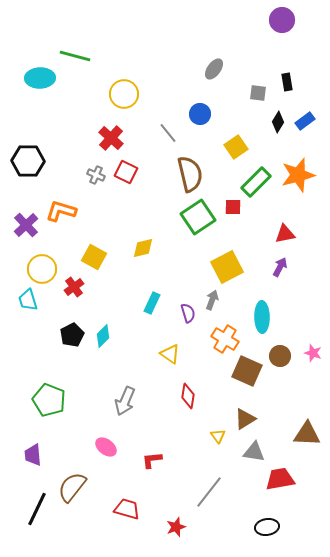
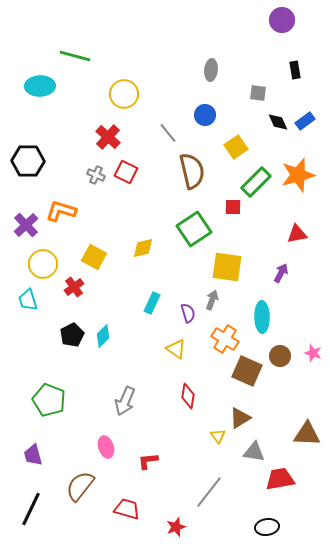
gray ellipse at (214, 69): moved 3 px left, 1 px down; rotated 30 degrees counterclockwise
cyan ellipse at (40, 78): moved 8 px down
black rectangle at (287, 82): moved 8 px right, 12 px up
blue circle at (200, 114): moved 5 px right, 1 px down
black diamond at (278, 122): rotated 55 degrees counterclockwise
red cross at (111, 138): moved 3 px left, 1 px up
brown semicircle at (190, 174): moved 2 px right, 3 px up
green square at (198, 217): moved 4 px left, 12 px down
red triangle at (285, 234): moved 12 px right
yellow square at (227, 267): rotated 36 degrees clockwise
purple arrow at (280, 267): moved 1 px right, 6 px down
yellow circle at (42, 269): moved 1 px right, 5 px up
yellow triangle at (170, 354): moved 6 px right, 5 px up
brown triangle at (245, 419): moved 5 px left, 1 px up
pink ellipse at (106, 447): rotated 35 degrees clockwise
purple trapezoid at (33, 455): rotated 10 degrees counterclockwise
red L-shape at (152, 460): moved 4 px left, 1 px down
brown semicircle at (72, 487): moved 8 px right, 1 px up
black line at (37, 509): moved 6 px left
